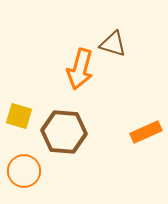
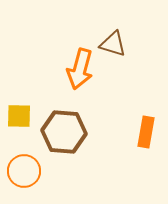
yellow square: rotated 16 degrees counterclockwise
orange rectangle: rotated 56 degrees counterclockwise
